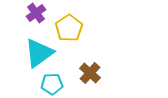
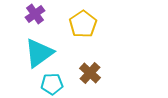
purple cross: moved 1 px left, 1 px down
yellow pentagon: moved 14 px right, 4 px up
